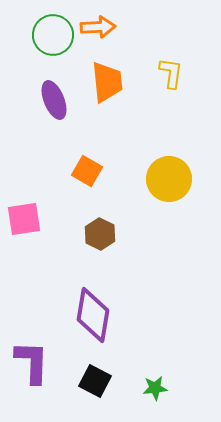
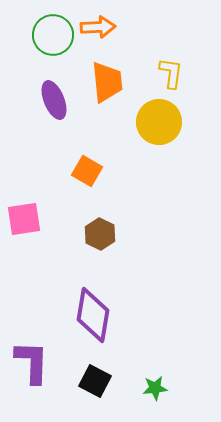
yellow circle: moved 10 px left, 57 px up
